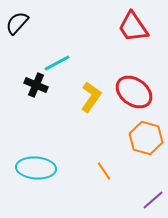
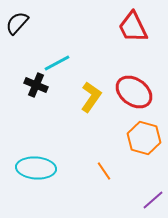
red trapezoid: rotated 8 degrees clockwise
orange hexagon: moved 2 px left
